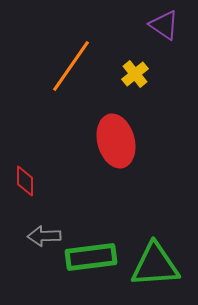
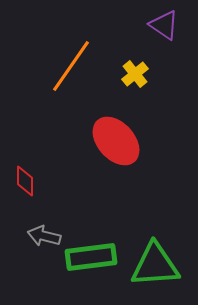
red ellipse: rotated 27 degrees counterclockwise
gray arrow: rotated 16 degrees clockwise
